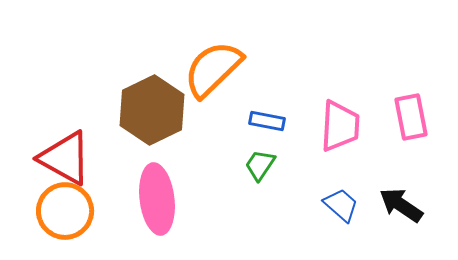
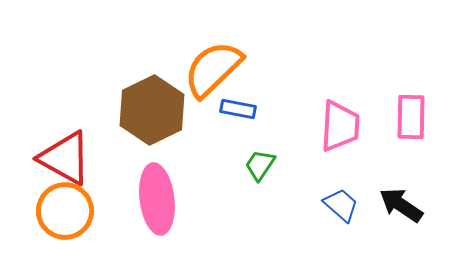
pink rectangle: rotated 12 degrees clockwise
blue rectangle: moved 29 px left, 12 px up
